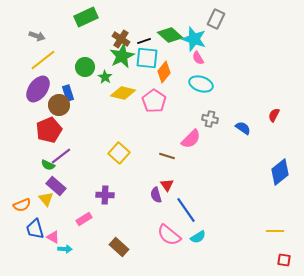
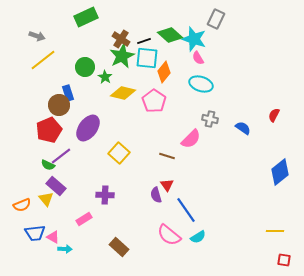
purple ellipse at (38, 89): moved 50 px right, 39 px down
blue trapezoid at (35, 229): moved 4 px down; rotated 80 degrees counterclockwise
